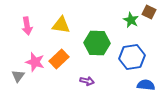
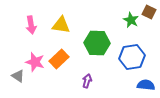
pink arrow: moved 4 px right, 1 px up
gray triangle: rotated 32 degrees counterclockwise
purple arrow: rotated 88 degrees counterclockwise
